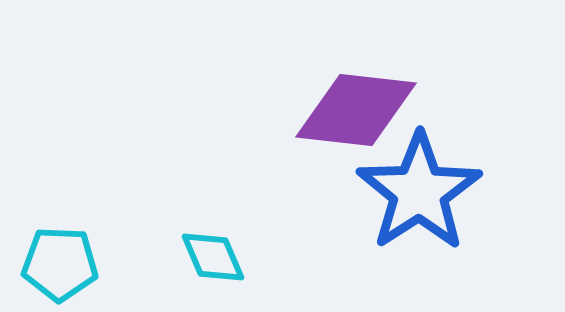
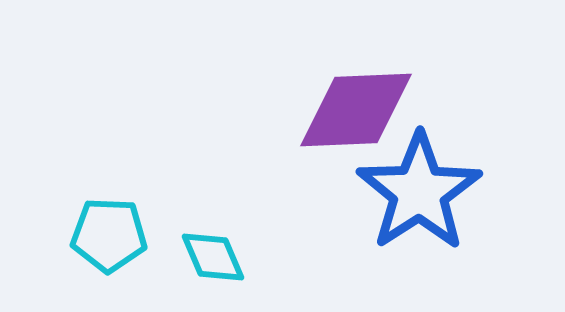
purple diamond: rotated 9 degrees counterclockwise
cyan pentagon: moved 49 px right, 29 px up
